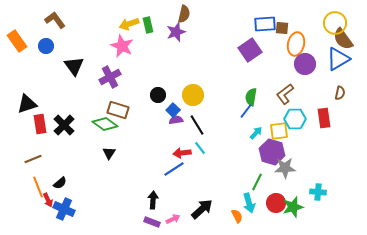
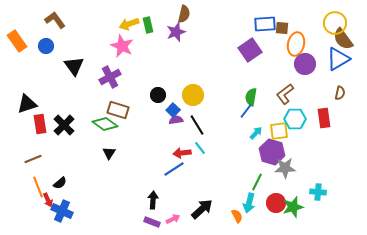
cyan arrow at (249, 203): rotated 30 degrees clockwise
blue cross at (64, 209): moved 2 px left, 2 px down
